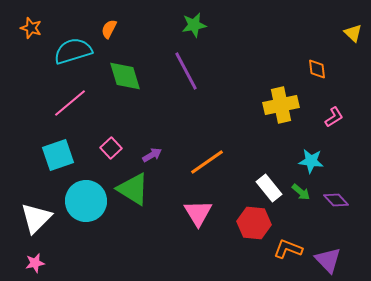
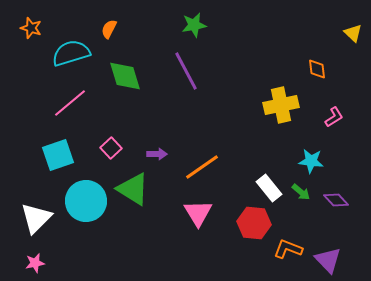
cyan semicircle: moved 2 px left, 2 px down
purple arrow: moved 5 px right, 1 px up; rotated 30 degrees clockwise
orange line: moved 5 px left, 5 px down
